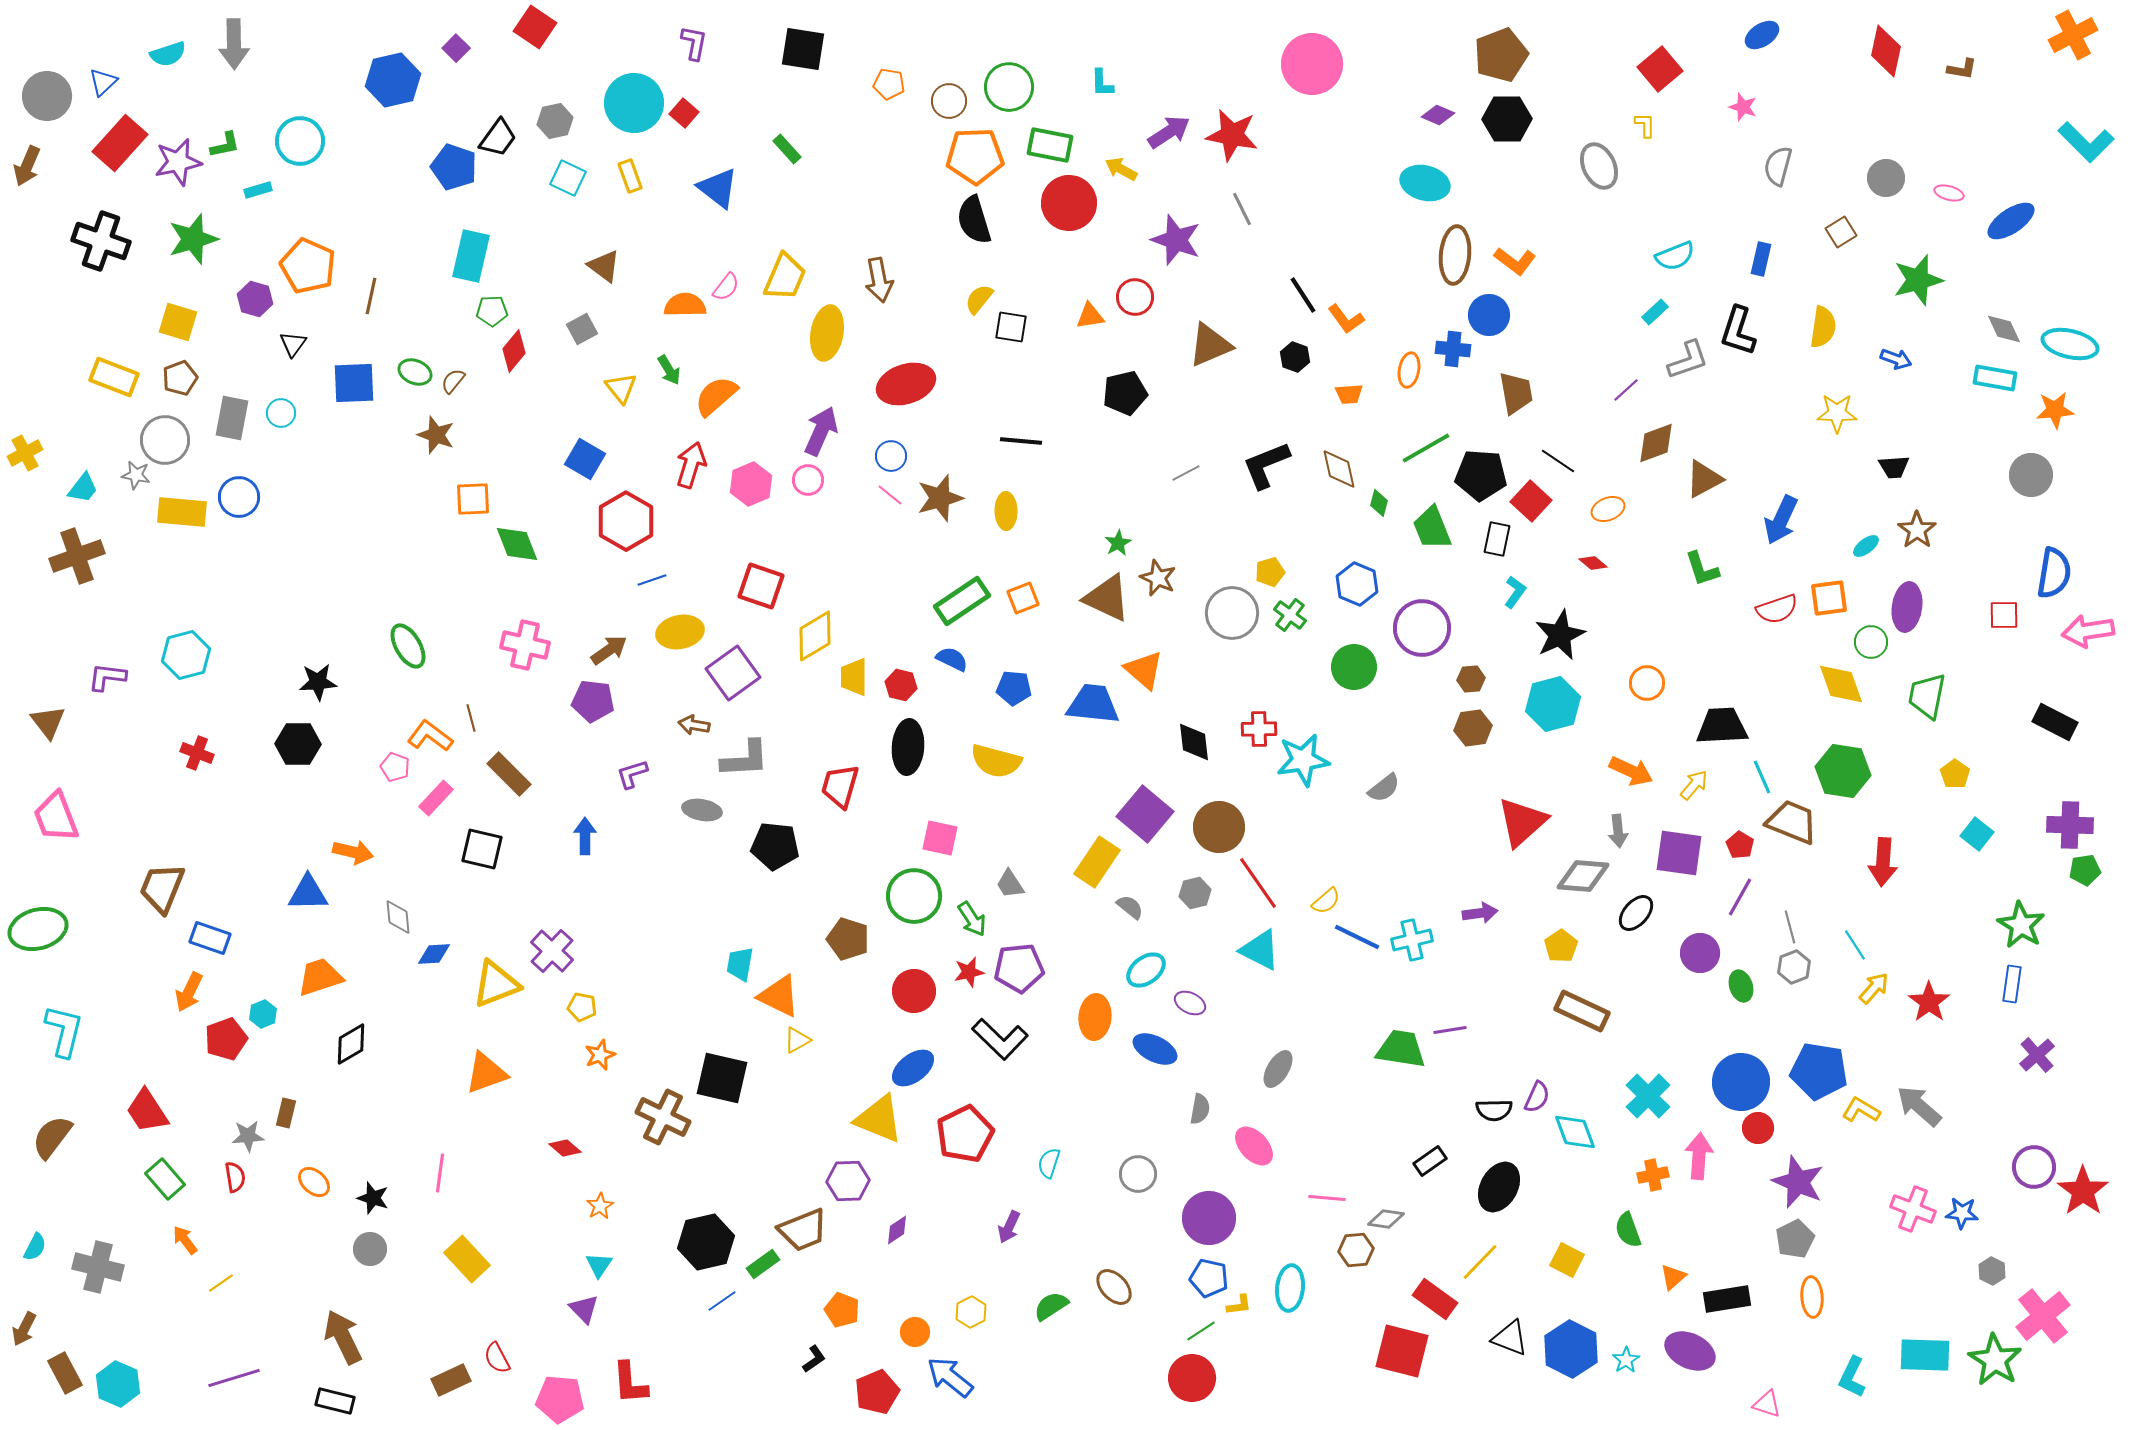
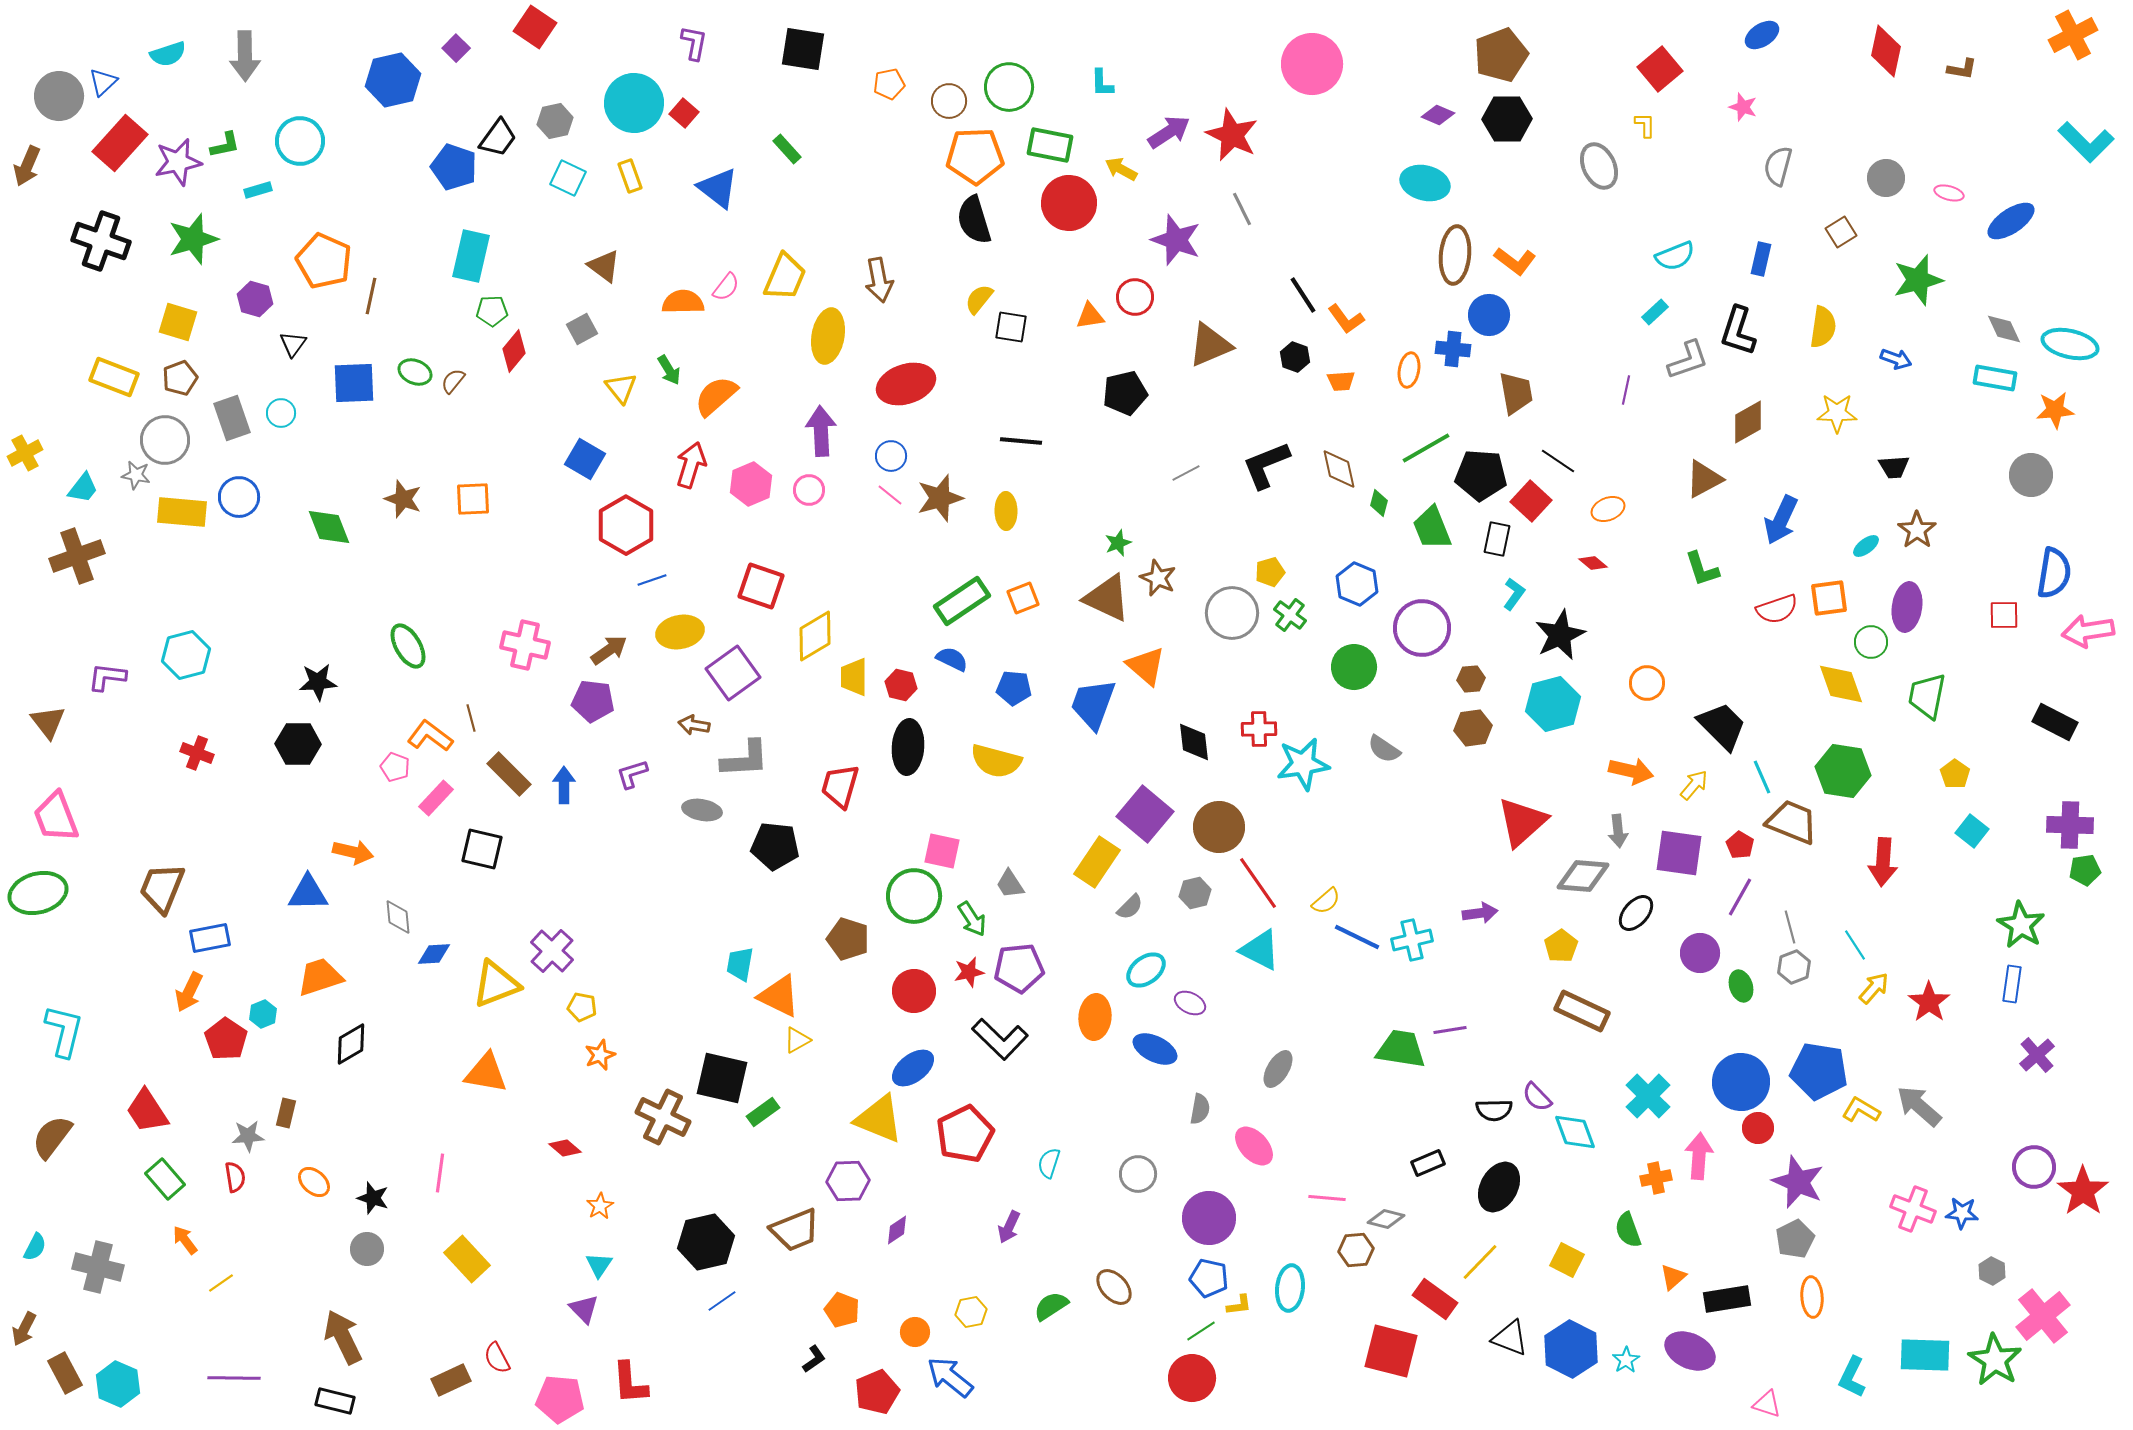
gray arrow at (234, 44): moved 11 px right, 12 px down
orange pentagon at (889, 84): rotated 20 degrees counterclockwise
gray circle at (47, 96): moved 12 px right
red star at (1232, 135): rotated 14 degrees clockwise
orange pentagon at (308, 266): moved 16 px right, 5 px up
orange semicircle at (685, 305): moved 2 px left, 3 px up
yellow ellipse at (827, 333): moved 1 px right, 3 px down
purple line at (1626, 390): rotated 36 degrees counterclockwise
orange trapezoid at (1349, 394): moved 8 px left, 13 px up
gray rectangle at (232, 418): rotated 30 degrees counterclockwise
purple arrow at (821, 431): rotated 27 degrees counterclockwise
brown star at (436, 435): moved 33 px left, 64 px down
brown diamond at (1656, 443): moved 92 px right, 21 px up; rotated 9 degrees counterclockwise
pink circle at (808, 480): moved 1 px right, 10 px down
red hexagon at (626, 521): moved 4 px down
green star at (1118, 543): rotated 8 degrees clockwise
green diamond at (517, 544): moved 188 px left, 17 px up
cyan L-shape at (1515, 592): moved 1 px left, 2 px down
orange triangle at (1144, 670): moved 2 px right, 4 px up
blue trapezoid at (1093, 704): rotated 76 degrees counterclockwise
black trapezoid at (1722, 726): rotated 48 degrees clockwise
cyan star at (1303, 760): moved 4 px down
orange arrow at (1631, 771): rotated 12 degrees counterclockwise
gray semicircle at (1384, 788): moved 39 px up; rotated 72 degrees clockwise
cyan square at (1977, 834): moved 5 px left, 3 px up
blue arrow at (585, 836): moved 21 px left, 51 px up
pink square at (940, 838): moved 2 px right, 13 px down
gray semicircle at (1130, 907): rotated 96 degrees clockwise
green ellipse at (38, 929): moved 36 px up
blue rectangle at (210, 938): rotated 30 degrees counterclockwise
red pentagon at (226, 1039): rotated 18 degrees counterclockwise
orange triangle at (486, 1073): rotated 30 degrees clockwise
purple semicircle at (1537, 1097): rotated 112 degrees clockwise
black rectangle at (1430, 1161): moved 2 px left, 2 px down; rotated 12 degrees clockwise
orange cross at (1653, 1175): moved 3 px right, 3 px down
gray diamond at (1386, 1219): rotated 6 degrees clockwise
brown trapezoid at (803, 1230): moved 8 px left
gray circle at (370, 1249): moved 3 px left
green rectangle at (763, 1264): moved 152 px up
yellow hexagon at (971, 1312): rotated 16 degrees clockwise
red square at (1402, 1351): moved 11 px left
purple line at (234, 1378): rotated 18 degrees clockwise
